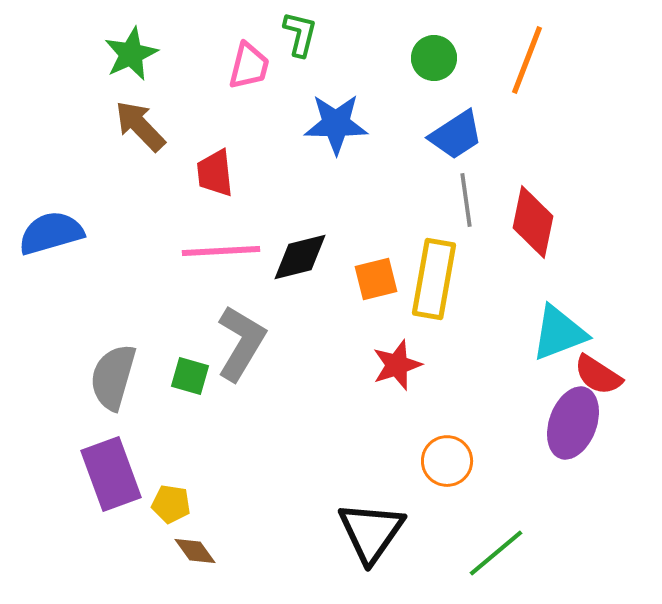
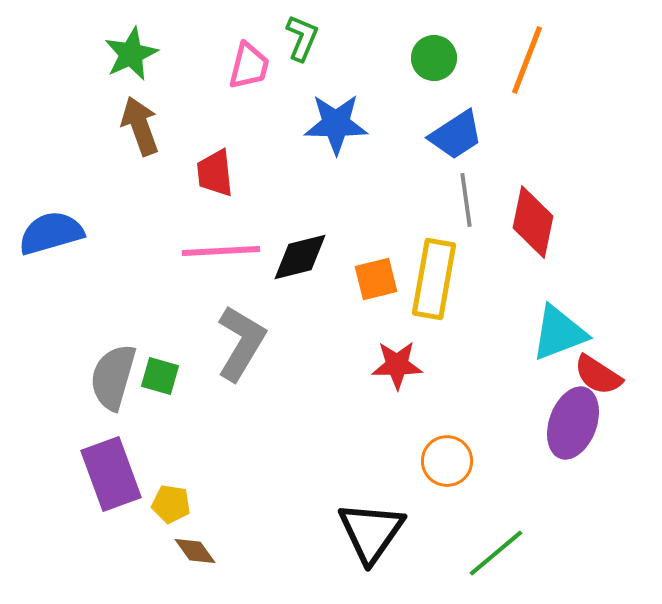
green L-shape: moved 2 px right, 4 px down; rotated 9 degrees clockwise
brown arrow: rotated 24 degrees clockwise
red star: rotated 18 degrees clockwise
green square: moved 30 px left
